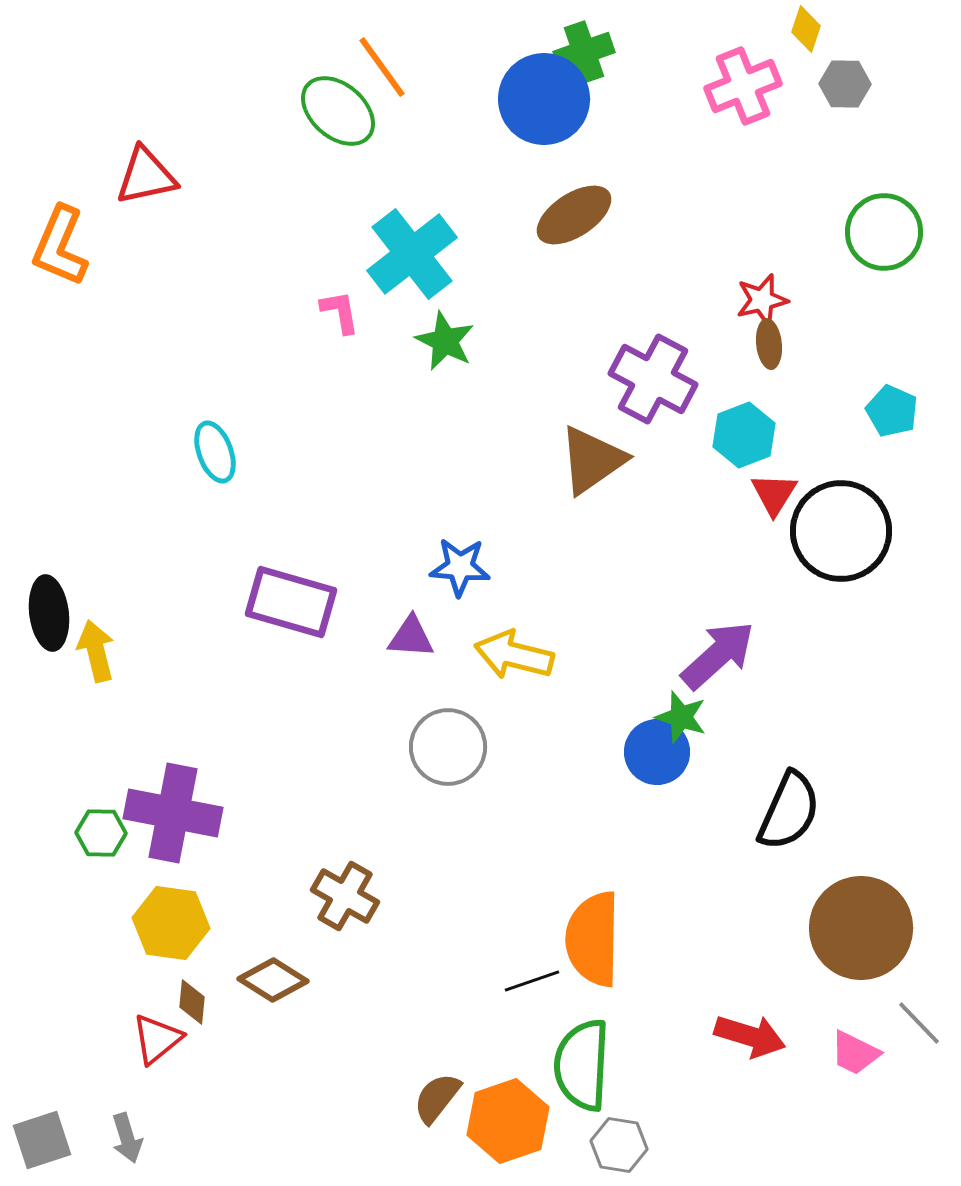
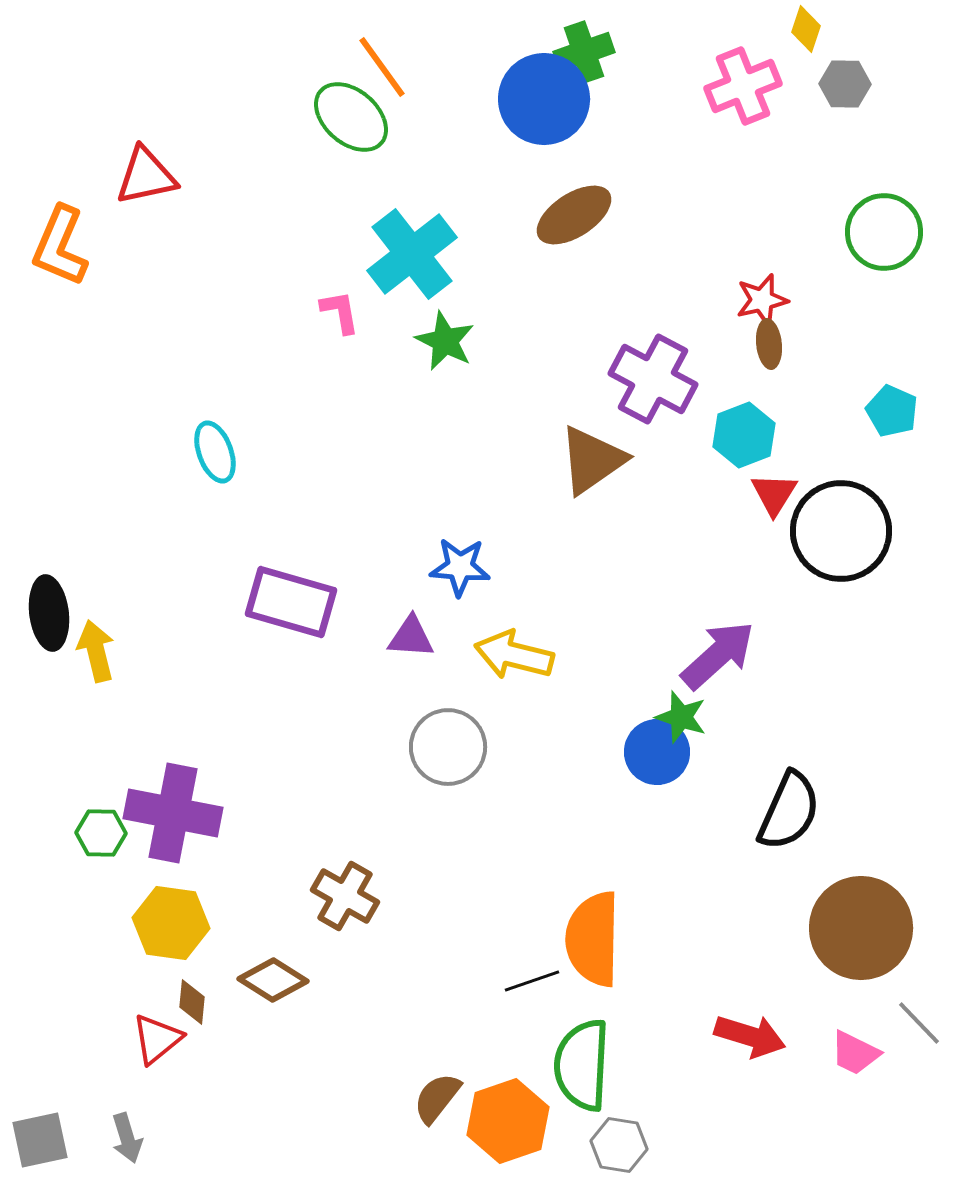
green ellipse at (338, 111): moved 13 px right, 6 px down
gray square at (42, 1140): moved 2 px left; rotated 6 degrees clockwise
